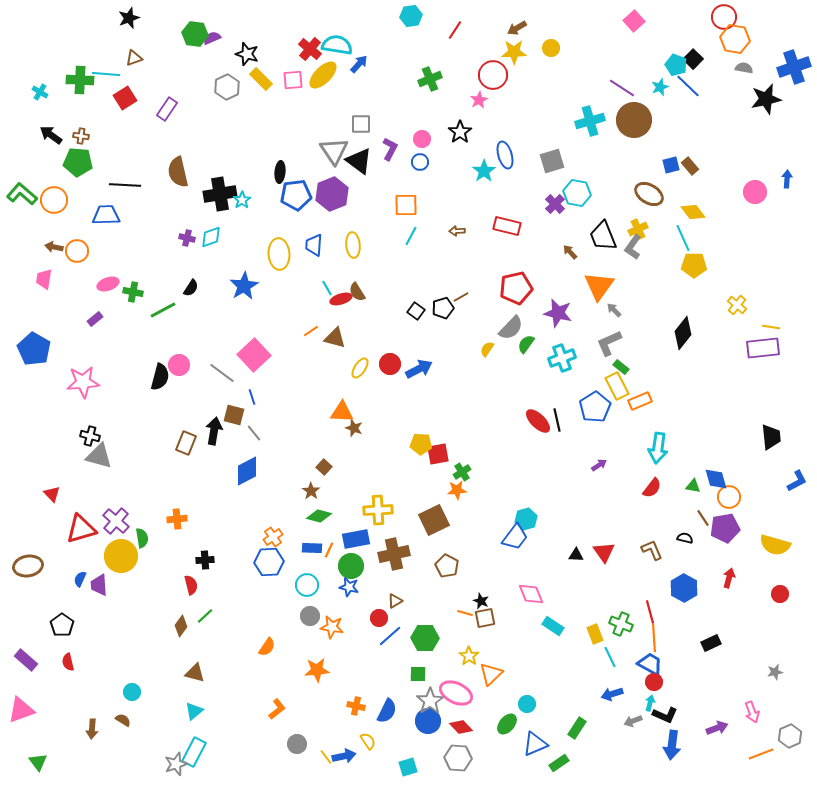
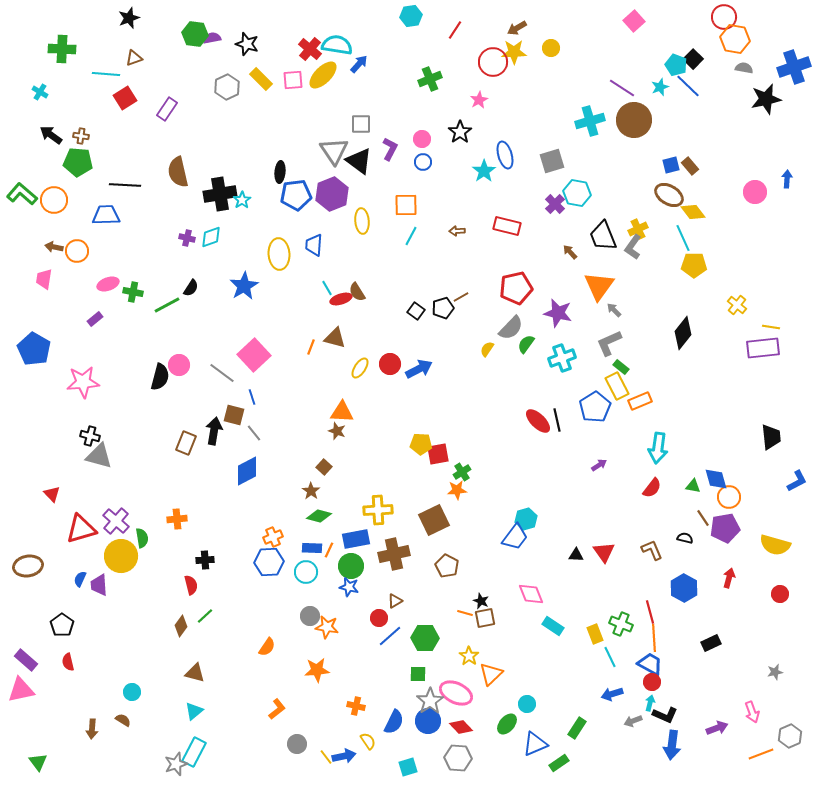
purple semicircle at (212, 38): rotated 12 degrees clockwise
black star at (247, 54): moved 10 px up
red circle at (493, 75): moved 13 px up
green cross at (80, 80): moved 18 px left, 31 px up
blue circle at (420, 162): moved 3 px right
brown ellipse at (649, 194): moved 20 px right, 1 px down
yellow ellipse at (353, 245): moved 9 px right, 24 px up
green line at (163, 310): moved 4 px right, 5 px up
orange line at (311, 331): moved 16 px down; rotated 35 degrees counterclockwise
brown star at (354, 428): moved 17 px left, 3 px down
orange cross at (273, 537): rotated 12 degrees clockwise
cyan circle at (307, 585): moved 1 px left, 13 px up
orange star at (332, 627): moved 5 px left
red circle at (654, 682): moved 2 px left
pink triangle at (21, 710): moved 20 px up; rotated 8 degrees clockwise
blue semicircle at (387, 711): moved 7 px right, 11 px down
